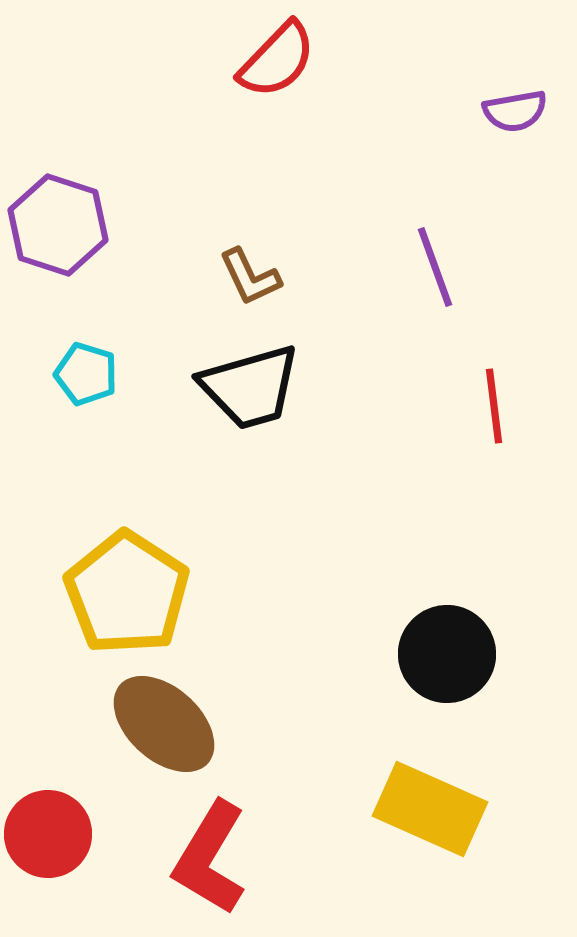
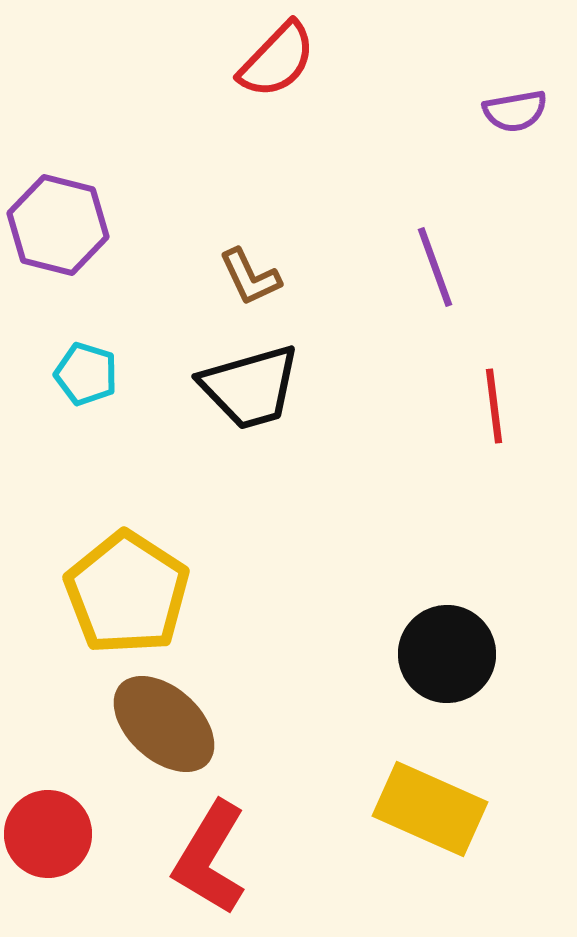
purple hexagon: rotated 4 degrees counterclockwise
